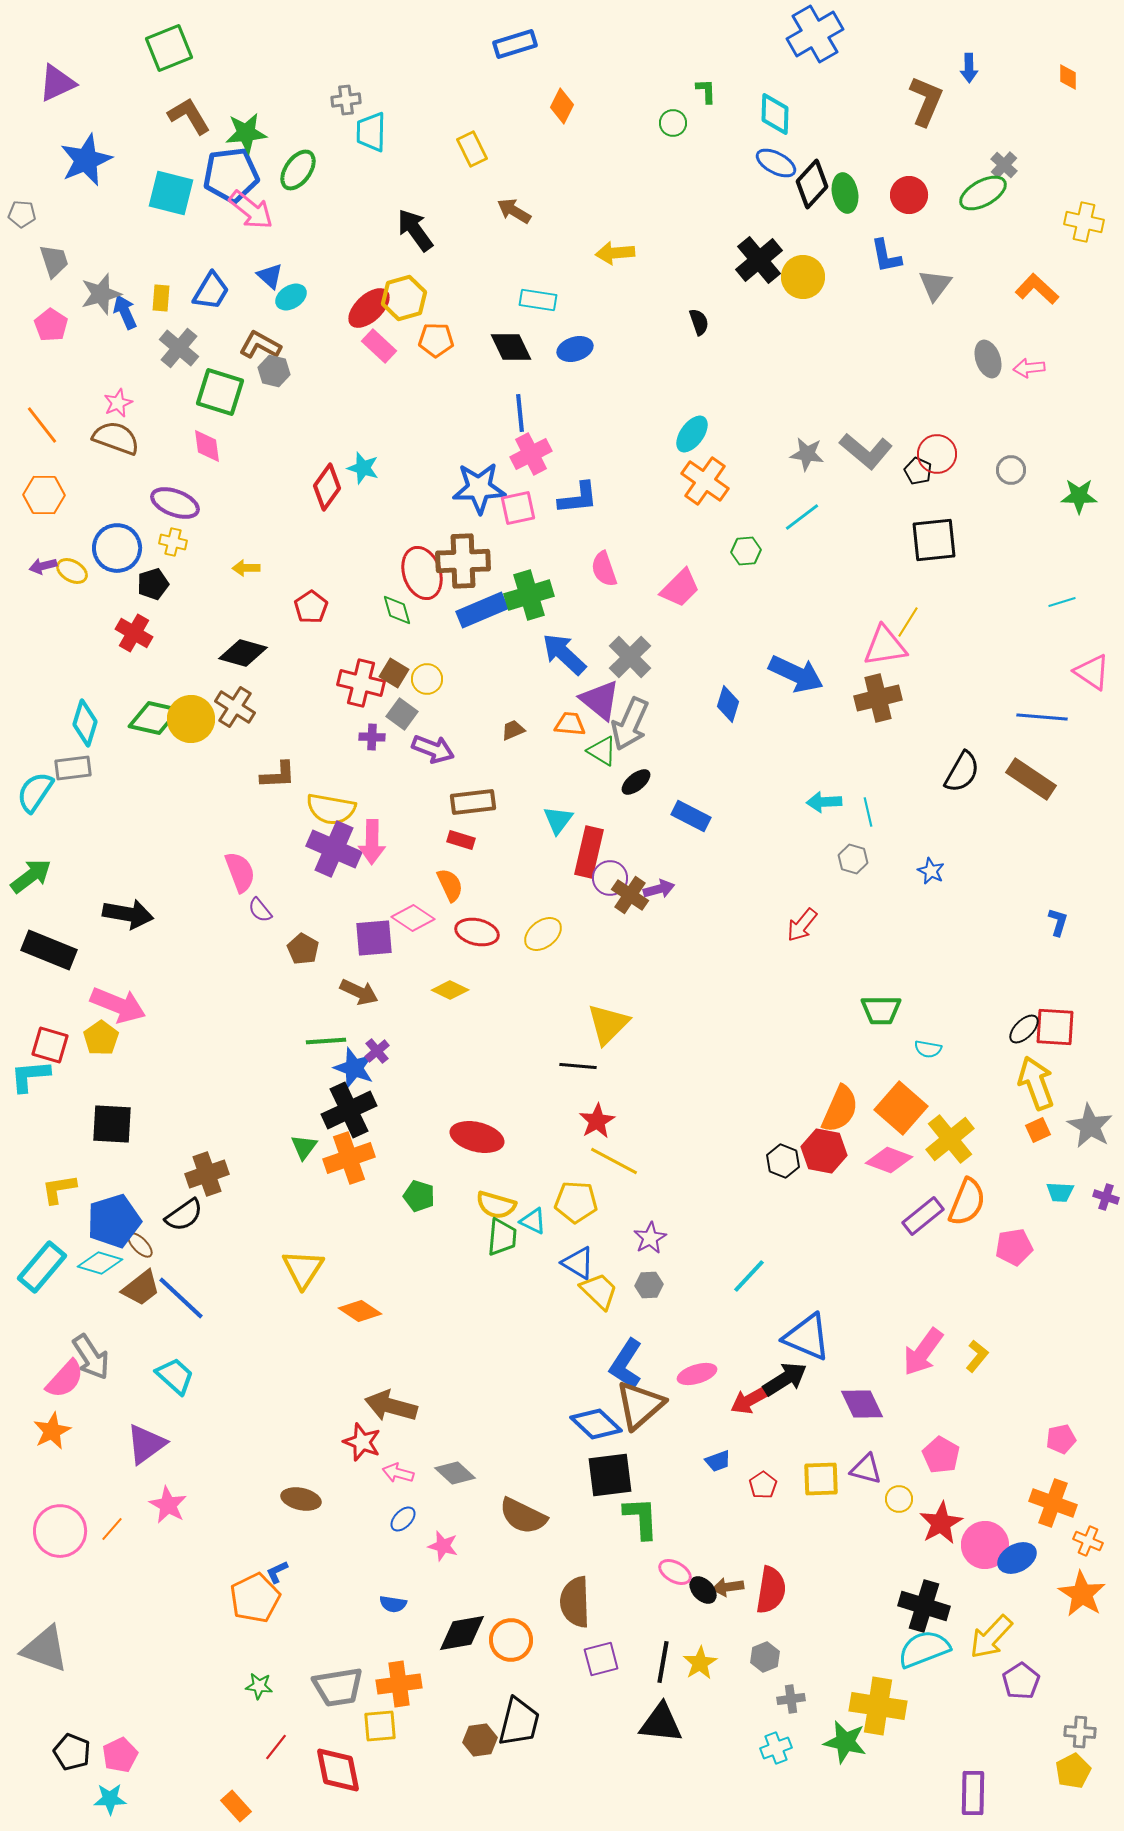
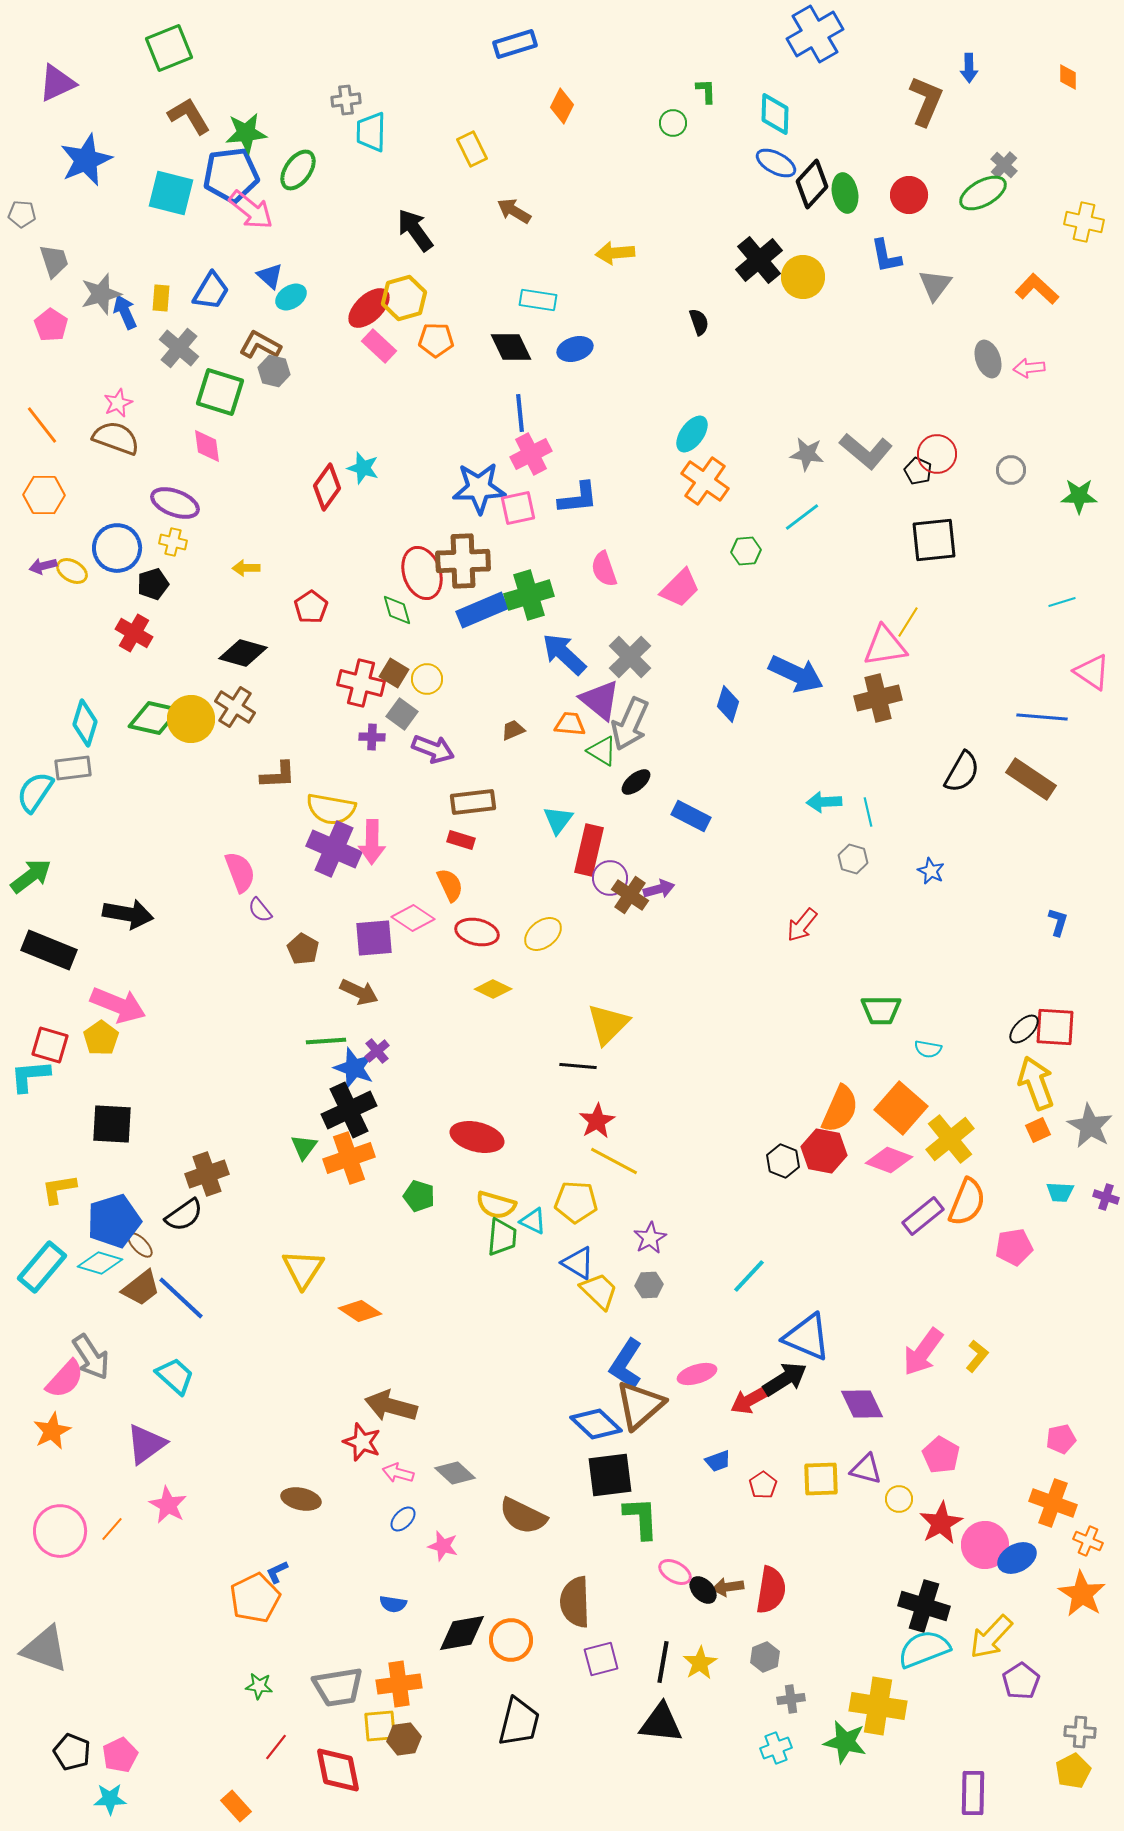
red rectangle at (589, 852): moved 2 px up
yellow diamond at (450, 990): moved 43 px right, 1 px up
brown hexagon at (480, 1740): moved 76 px left, 1 px up
